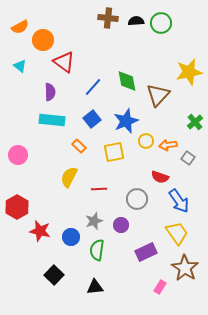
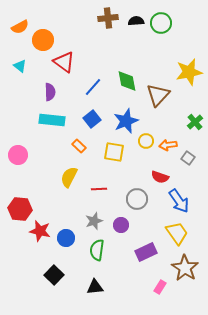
brown cross: rotated 12 degrees counterclockwise
yellow square: rotated 20 degrees clockwise
red hexagon: moved 3 px right, 2 px down; rotated 25 degrees counterclockwise
blue circle: moved 5 px left, 1 px down
